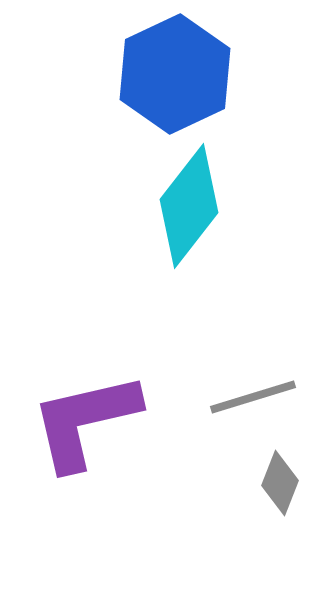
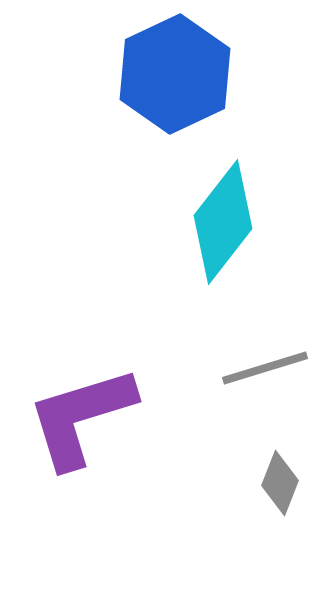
cyan diamond: moved 34 px right, 16 px down
gray line: moved 12 px right, 29 px up
purple L-shape: moved 4 px left, 4 px up; rotated 4 degrees counterclockwise
